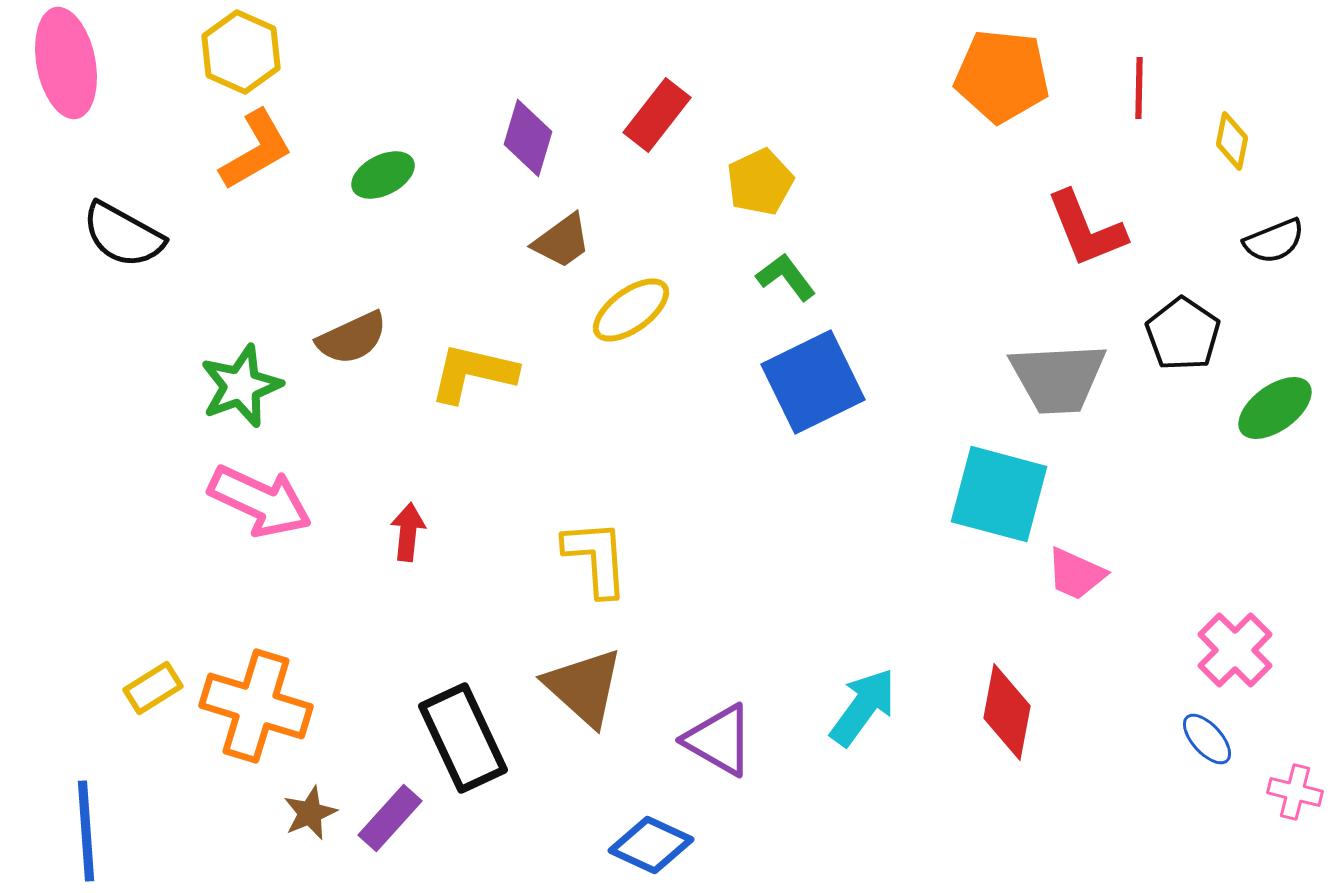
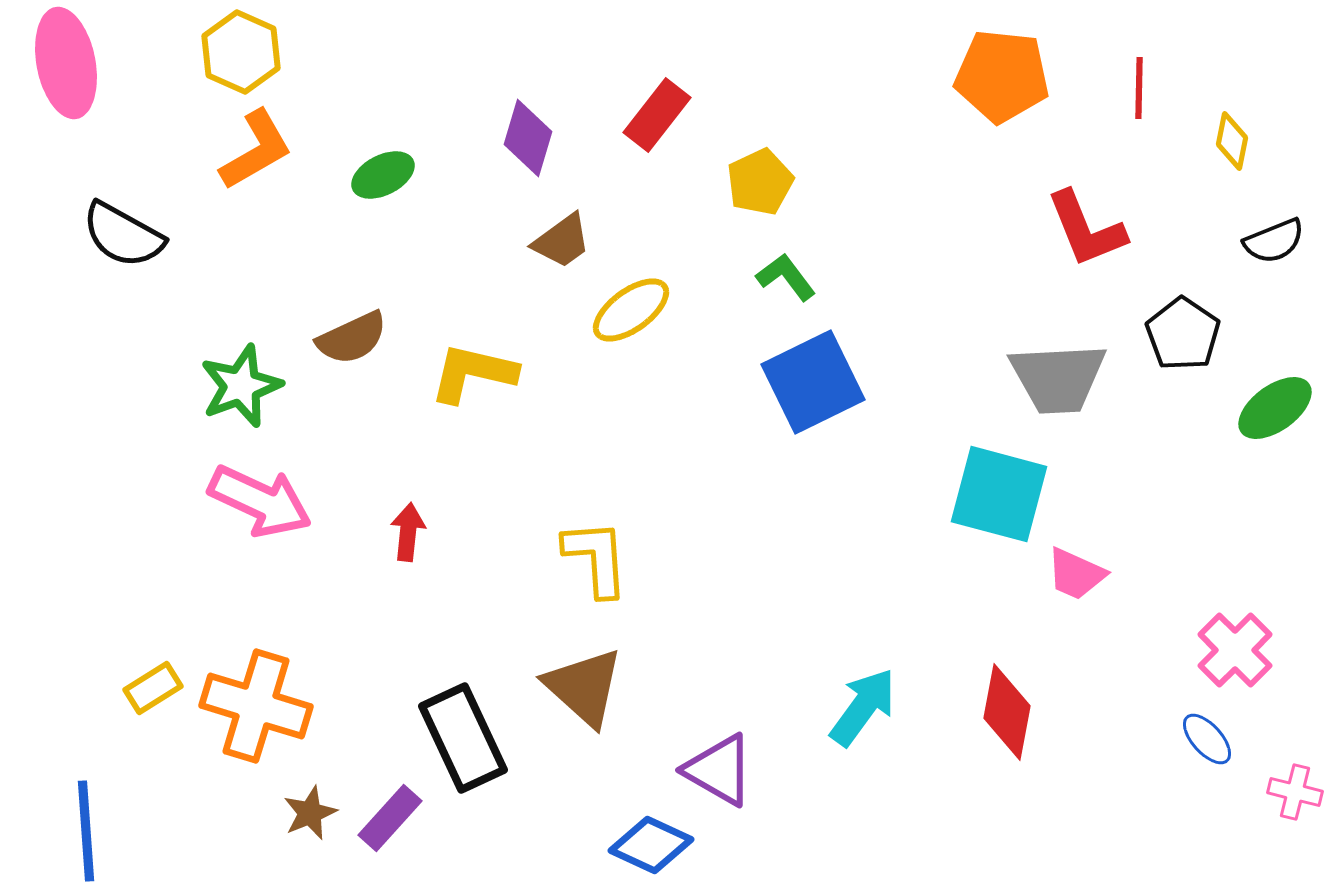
purple triangle at (719, 740): moved 30 px down
